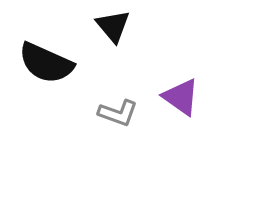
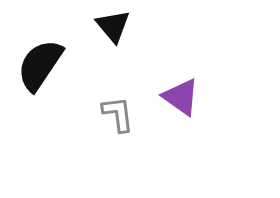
black semicircle: moved 6 px left, 2 px down; rotated 100 degrees clockwise
gray L-shape: moved 1 px down; rotated 117 degrees counterclockwise
